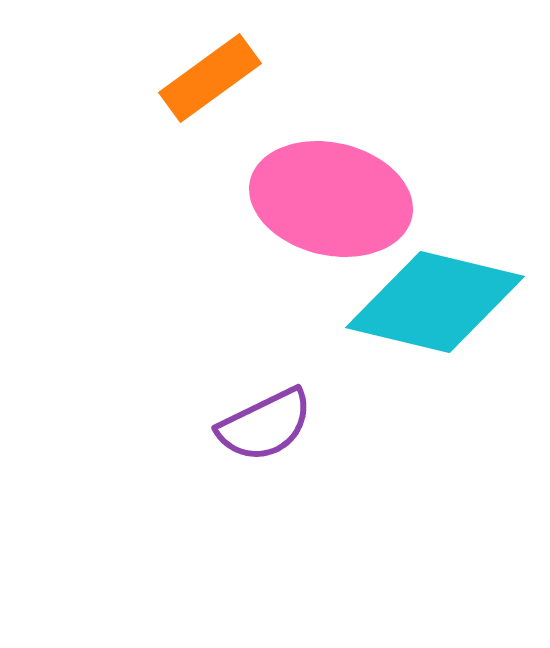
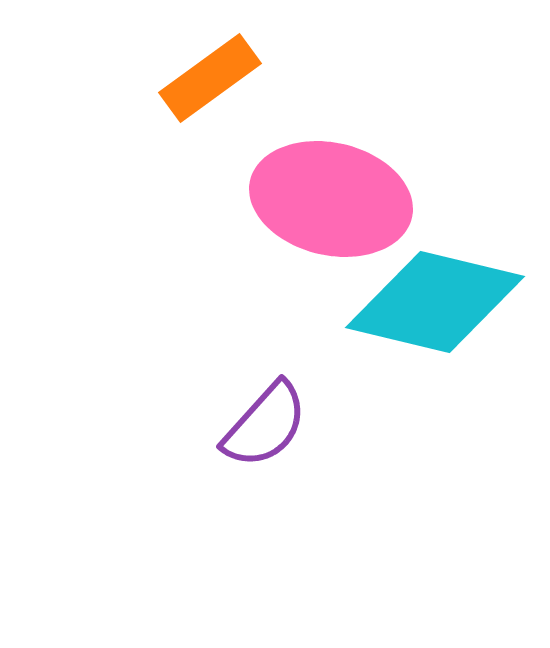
purple semicircle: rotated 22 degrees counterclockwise
